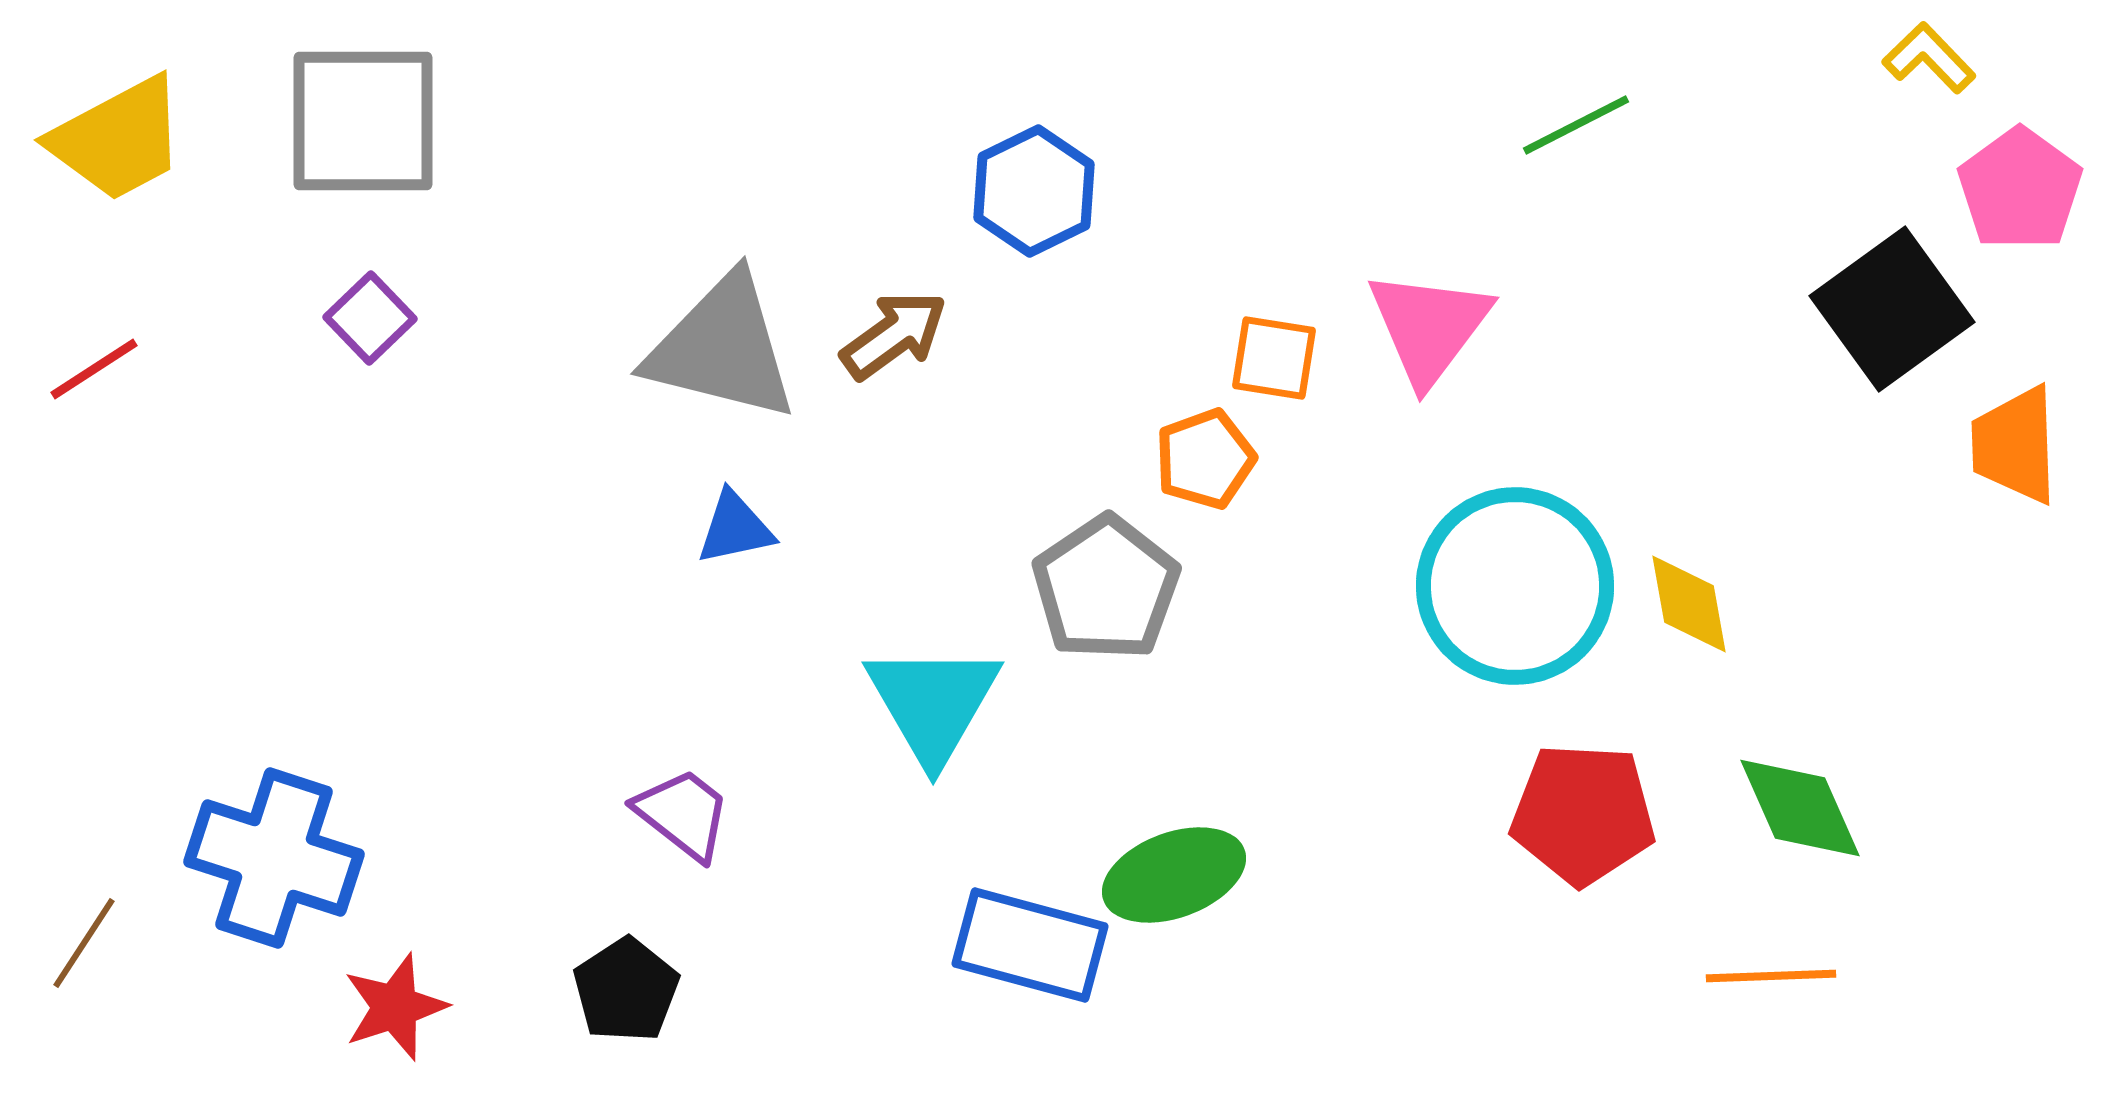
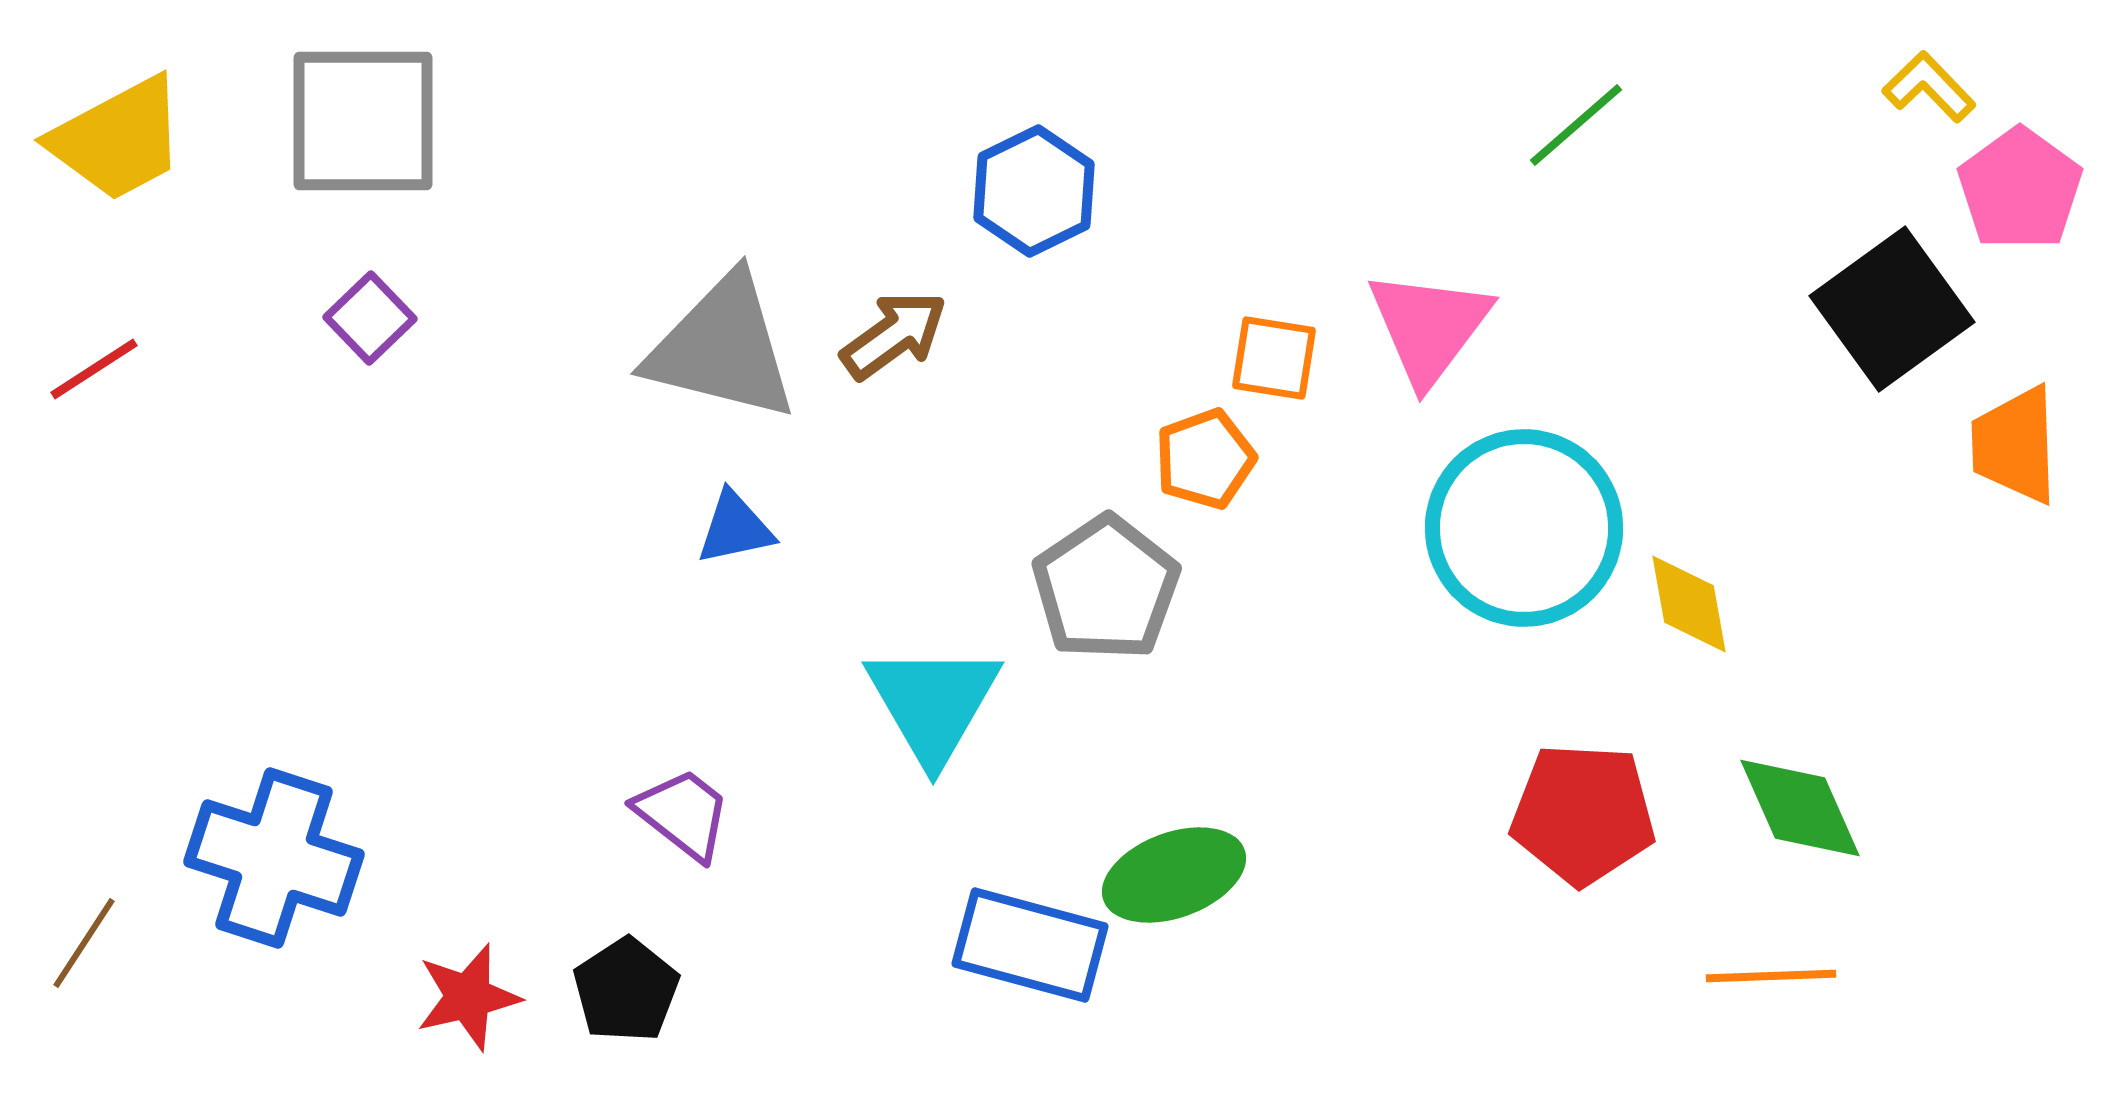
yellow L-shape: moved 29 px down
green line: rotated 14 degrees counterclockwise
cyan circle: moved 9 px right, 58 px up
red star: moved 73 px right, 10 px up; rotated 5 degrees clockwise
